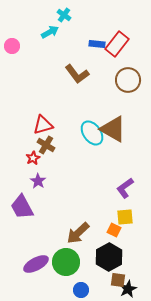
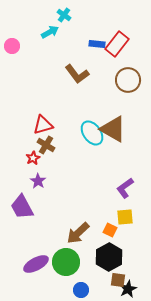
orange square: moved 4 px left
